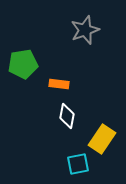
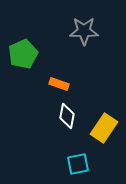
gray star: moved 1 px left, 1 px down; rotated 20 degrees clockwise
green pentagon: moved 10 px up; rotated 16 degrees counterclockwise
orange rectangle: rotated 12 degrees clockwise
yellow rectangle: moved 2 px right, 11 px up
